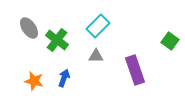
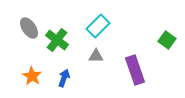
green square: moved 3 px left, 1 px up
orange star: moved 2 px left, 5 px up; rotated 18 degrees clockwise
